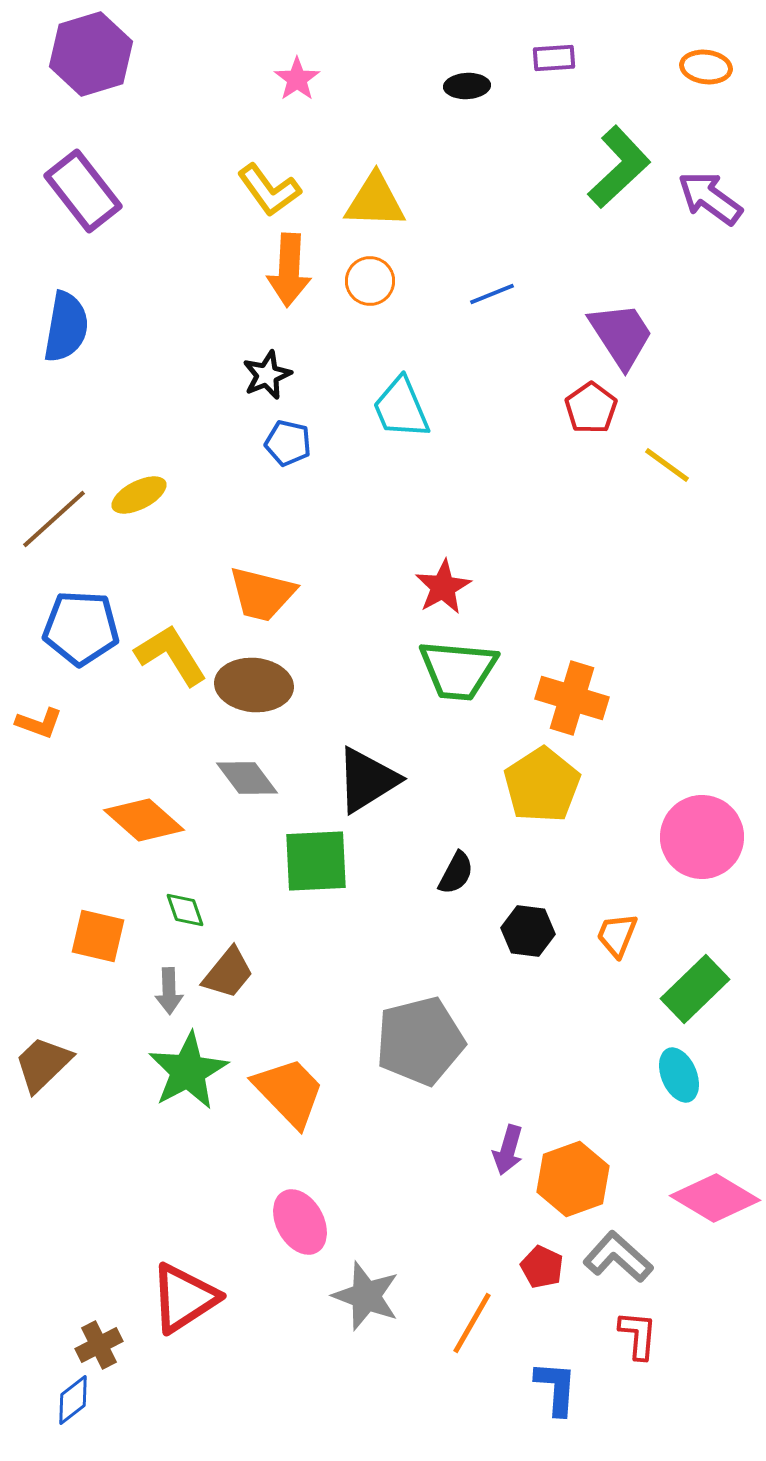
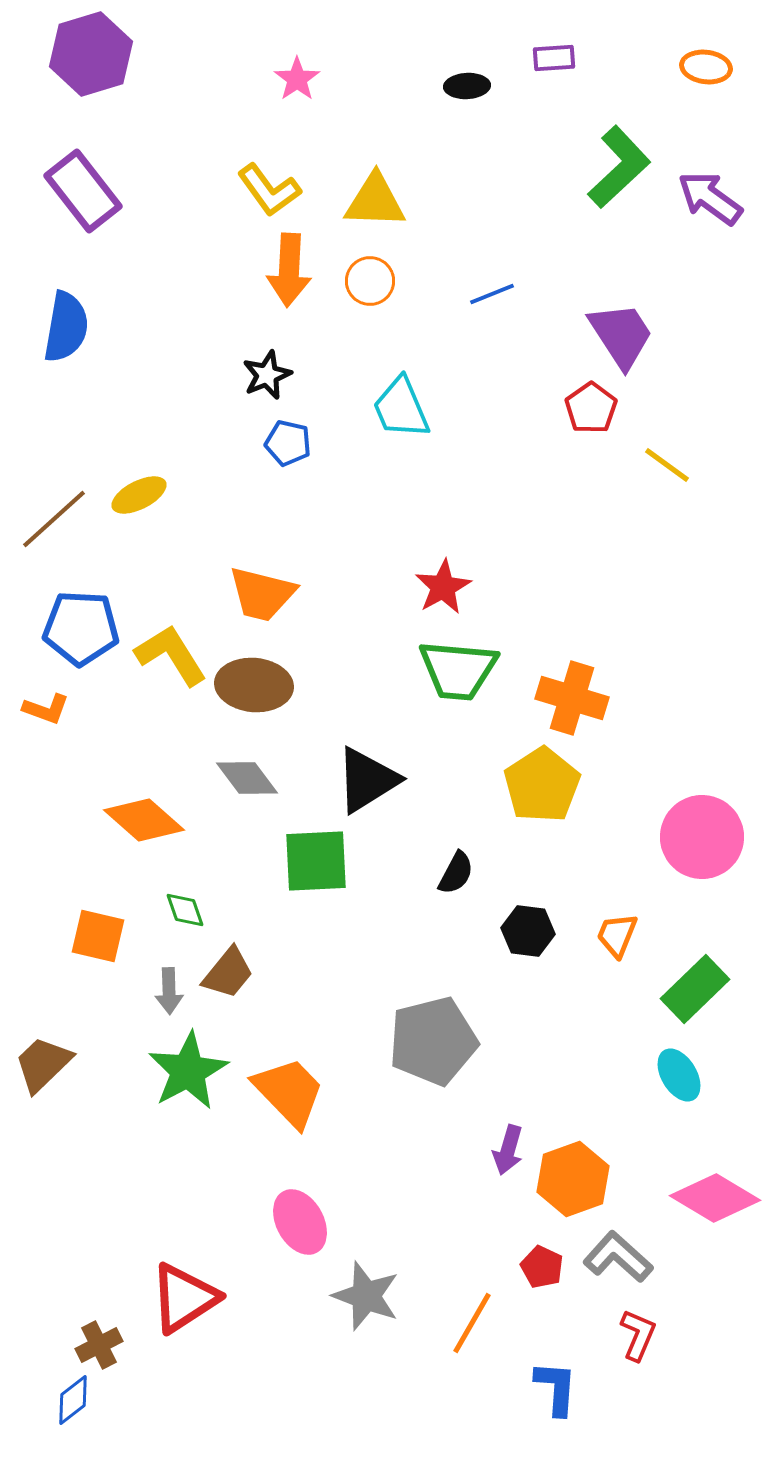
orange L-shape at (39, 723): moved 7 px right, 14 px up
gray pentagon at (420, 1041): moved 13 px right
cyan ellipse at (679, 1075): rotated 8 degrees counterclockwise
red L-shape at (638, 1335): rotated 18 degrees clockwise
